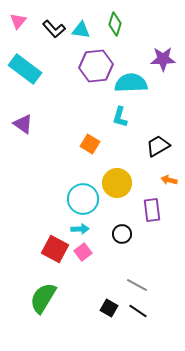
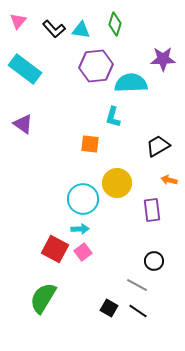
cyan L-shape: moved 7 px left
orange square: rotated 24 degrees counterclockwise
black circle: moved 32 px right, 27 px down
